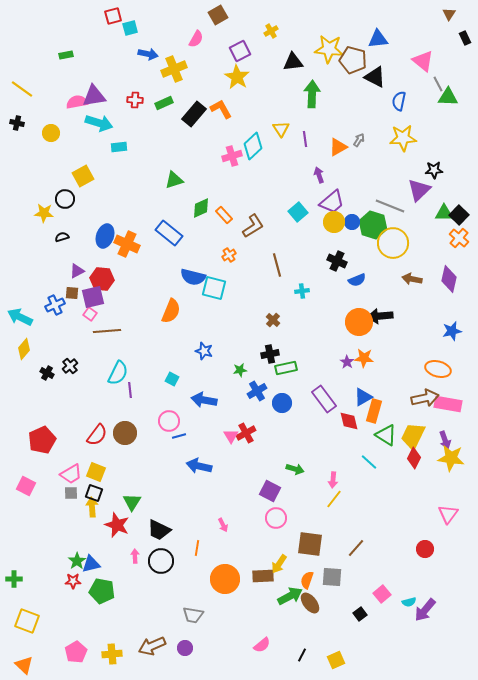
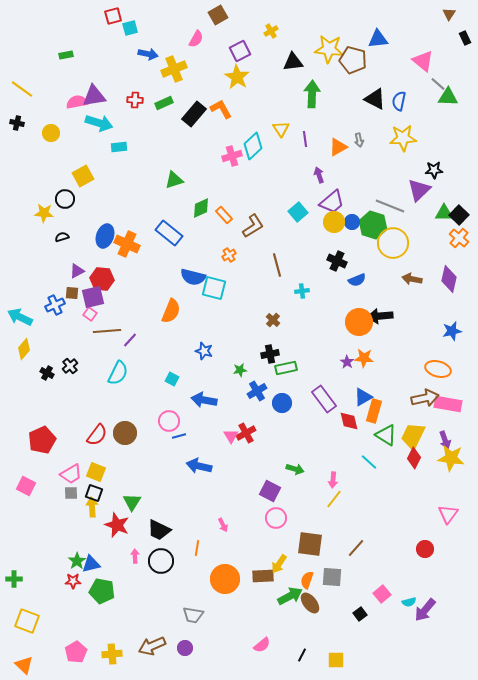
black triangle at (375, 77): moved 22 px down
gray line at (438, 84): rotated 21 degrees counterclockwise
gray arrow at (359, 140): rotated 136 degrees clockwise
purple line at (130, 390): moved 50 px up; rotated 49 degrees clockwise
yellow square at (336, 660): rotated 24 degrees clockwise
